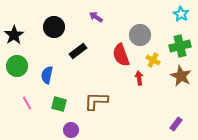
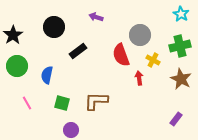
purple arrow: rotated 16 degrees counterclockwise
black star: moved 1 px left
brown star: moved 3 px down
green square: moved 3 px right, 1 px up
purple rectangle: moved 5 px up
